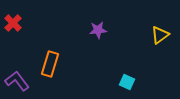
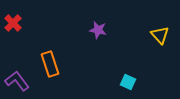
purple star: rotated 18 degrees clockwise
yellow triangle: rotated 36 degrees counterclockwise
orange rectangle: rotated 35 degrees counterclockwise
cyan square: moved 1 px right
